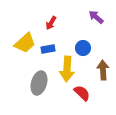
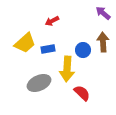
purple arrow: moved 7 px right, 4 px up
red arrow: moved 1 px right, 2 px up; rotated 32 degrees clockwise
blue circle: moved 2 px down
brown arrow: moved 28 px up
gray ellipse: rotated 50 degrees clockwise
